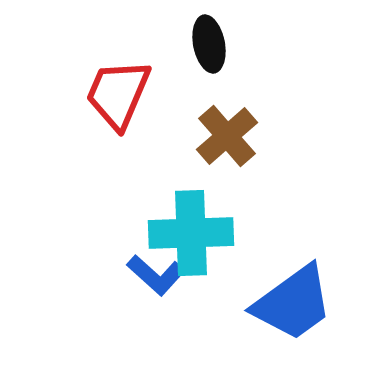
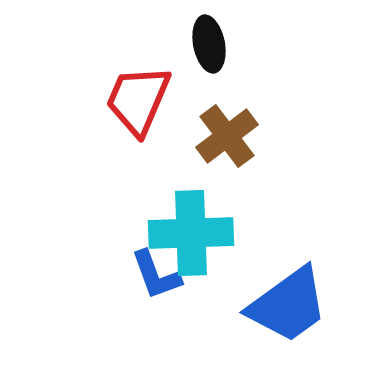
red trapezoid: moved 20 px right, 6 px down
brown cross: rotated 4 degrees clockwise
blue L-shape: rotated 28 degrees clockwise
blue trapezoid: moved 5 px left, 2 px down
